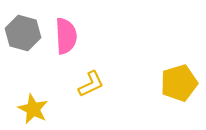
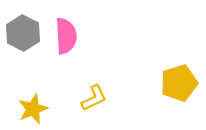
gray hexagon: rotated 12 degrees clockwise
yellow L-shape: moved 3 px right, 14 px down
yellow star: rotated 24 degrees clockwise
